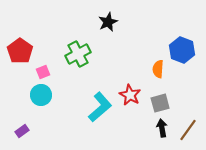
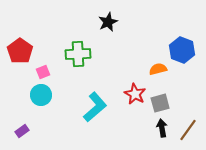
green cross: rotated 25 degrees clockwise
orange semicircle: rotated 72 degrees clockwise
red star: moved 5 px right, 1 px up
cyan L-shape: moved 5 px left
